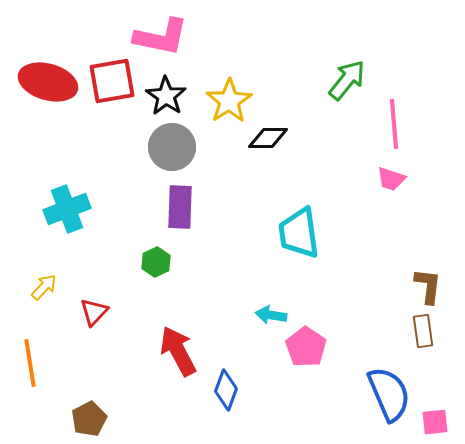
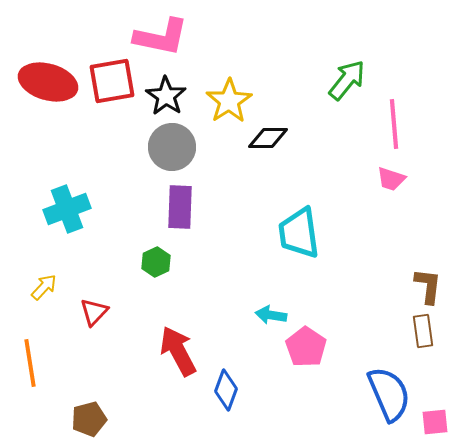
brown pentagon: rotated 12 degrees clockwise
